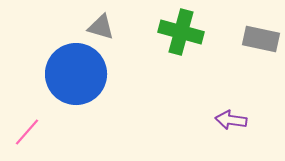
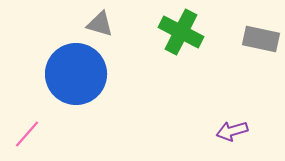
gray triangle: moved 1 px left, 3 px up
green cross: rotated 12 degrees clockwise
purple arrow: moved 1 px right, 11 px down; rotated 24 degrees counterclockwise
pink line: moved 2 px down
